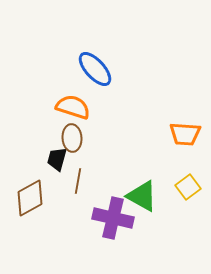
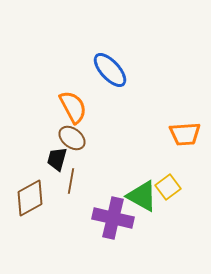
blue ellipse: moved 15 px right, 1 px down
orange semicircle: rotated 44 degrees clockwise
orange trapezoid: rotated 8 degrees counterclockwise
brown ellipse: rotated 48 degrees counterclockwise
brown line: moved 7 px left
yellow square: moved 20 px left
